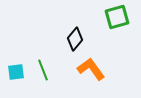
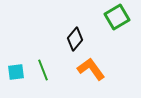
green square: rotated 15 degrees counterclockwise
